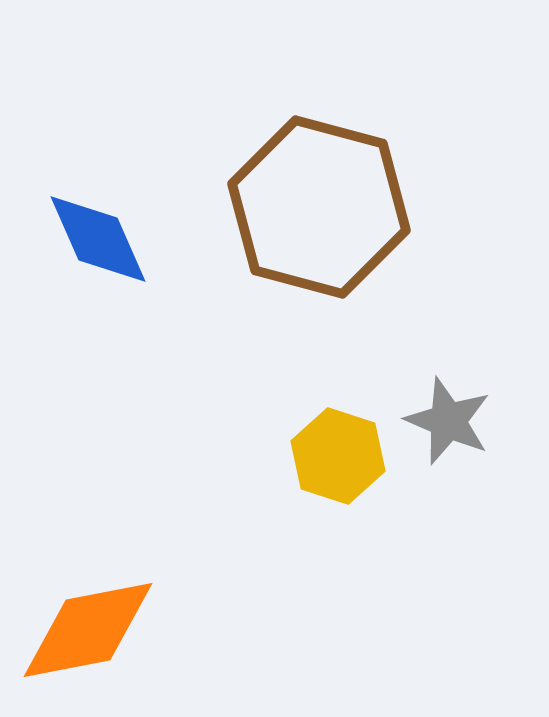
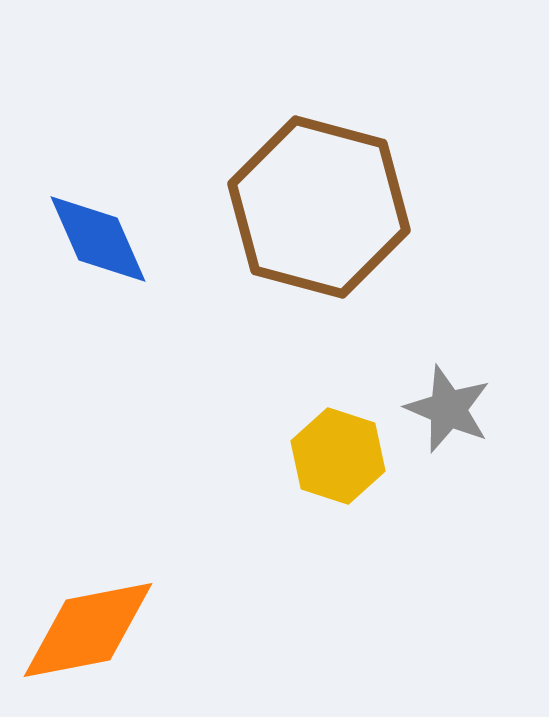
gray star: moved 12 px up
